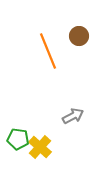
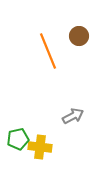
green pentagon: rotated 20 degrees counterclockwise
yellow cross: rotated 35 degrees counterclockwise
